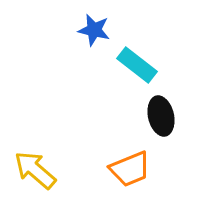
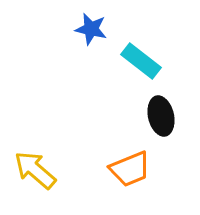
blue star: moved 3 px left, 1 px up
cyan rectangle: moved 4 px right, 4 px up
